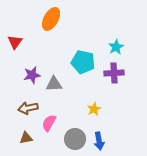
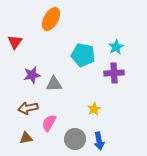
cyan pentagon: moved 7 px up
